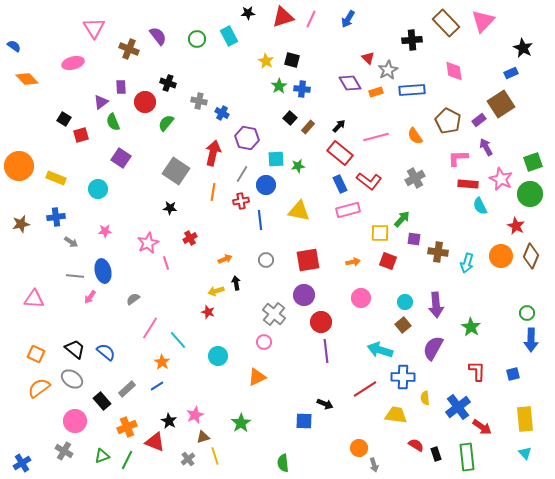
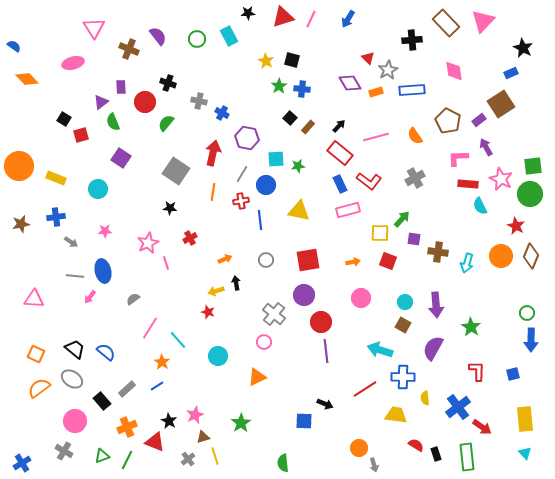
green square at (533, 162): moved 4 px down; rotated 12 degrees clockwise
brown square at (403, 325): rotated 21 degrees counterclockwise
